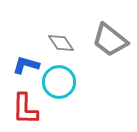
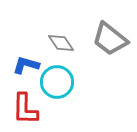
gray trapezoid: moved 1 px up
cyan circle: moved 2 px left
